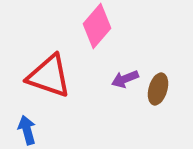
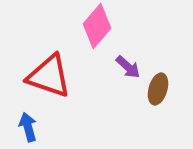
purple arrow: moved 3 px right, 12 px up; rotated 116 degrees counterclockwise
blue arrow: moved 1 px right, 3 px up
